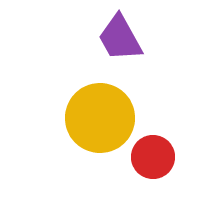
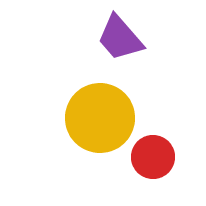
purple trapezoid: rotated 12 degrees counterclockwise
